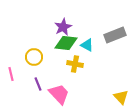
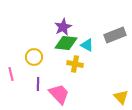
purple line: rotated 24 degrees clockwise
